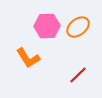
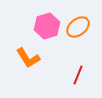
pink hexagon: rotated 15 degrees counterclockwise
red line: rotated 24 degrees counterclockwise
